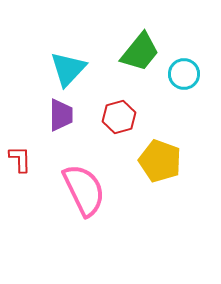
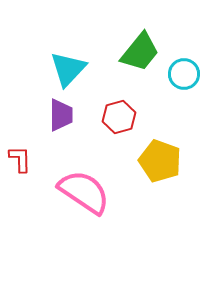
pink semicircle: moved 2 px down; rotated 30 degrees counterclockwise
